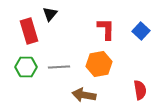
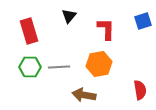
black triangle: moved 19 px right, 2 px down
blue square: moved 2 px right, 10 px up; rotated 30 degrees clockwise
green hexagon: moved 4 px right
